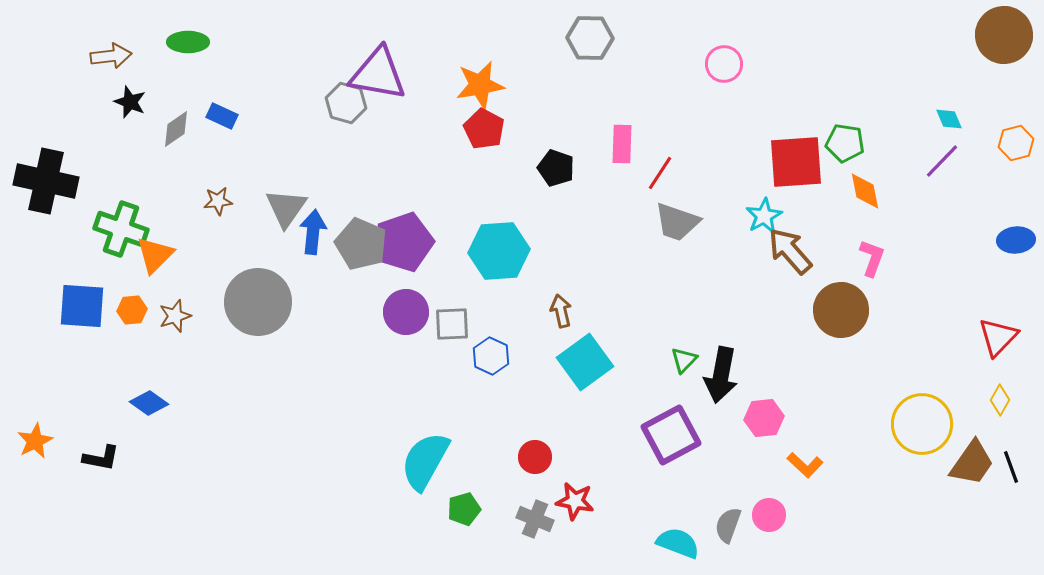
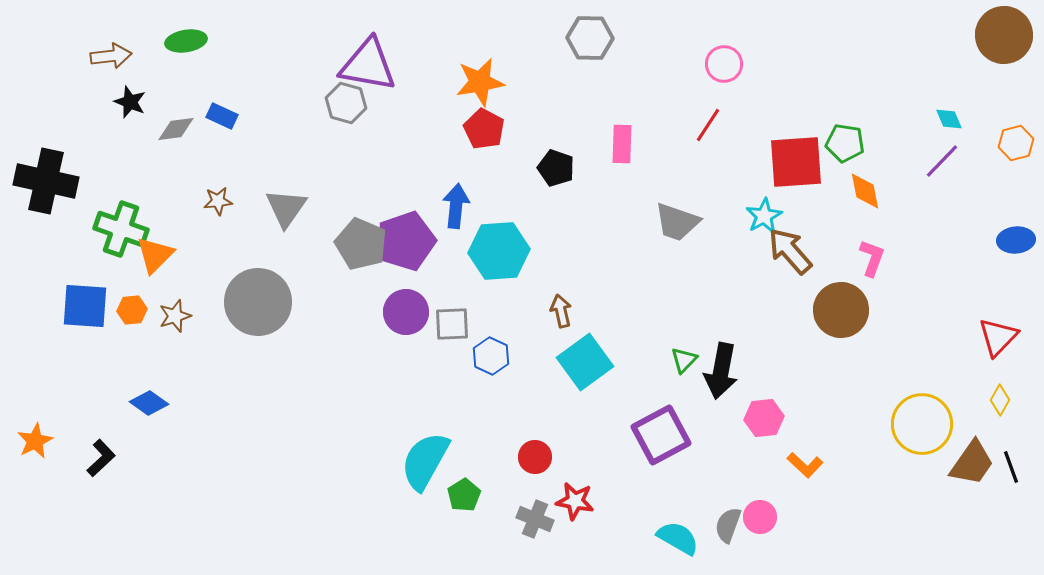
green ellipse at (188, 42): moved 2 px left, 1 px up; rotated 9 degrees counterclockwise
purple triangle at (378, 74): moved 10 px left, 9 px up
orange star at (480, 85): moved 3 px up
gray diamond at (176, 129): rotated 27 degrees clockwise
red line at (660, 173): moved 48 px right, 48 px up
blue arrow at (313, 232): moved 143 px right, 26 px up
purple pentagon at (404, 242): moved 2 px right, 1 px up
blue square at (82, 306): moved 3 px right
black arrow at (721, 375): moved 4 px up
purple square at (671, 435): moved 10 px left
black L-shape at (101, 458): rotated 54 degrees counterclockwise
green pentagon at (464, 509): moved 14 px up; rotated 16 degrees counterclockwise
pink circle at (769, 515): moved 9 px left, 2 px down
cyan semicircle at (678, 543): moved 5 px up; rotated 9 degrees clockwise
